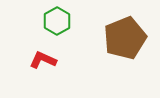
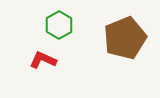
green hexagon: moved 2 px right, 4 px down
